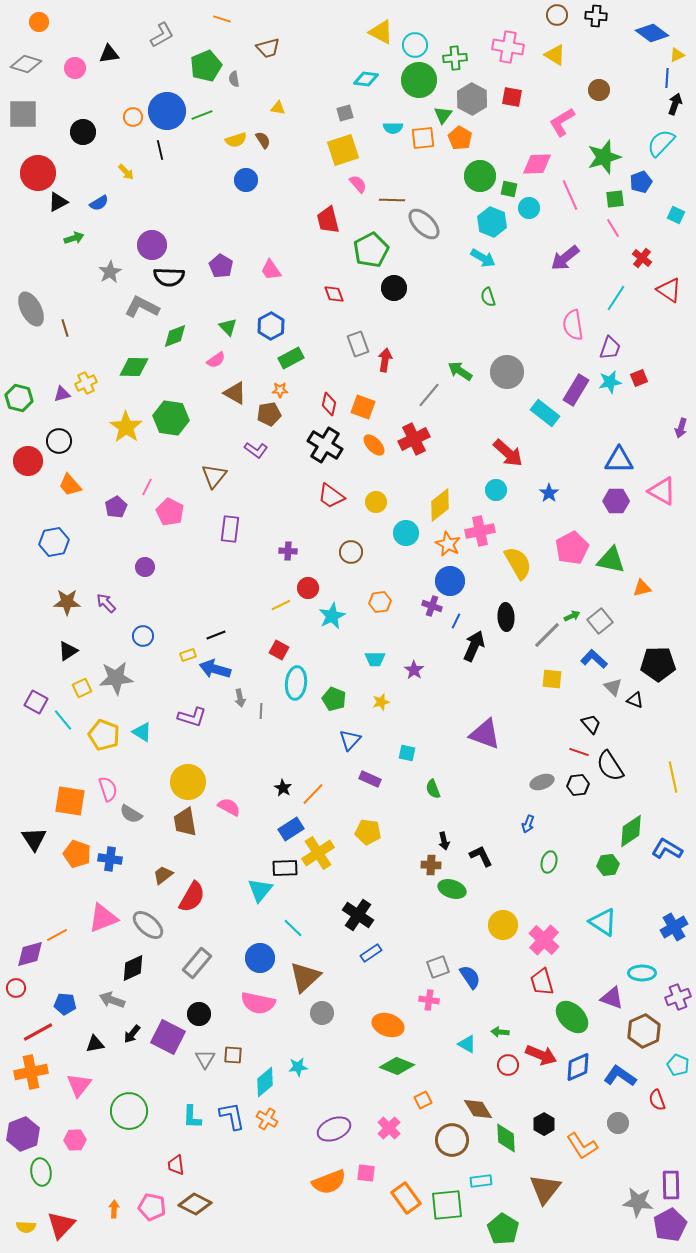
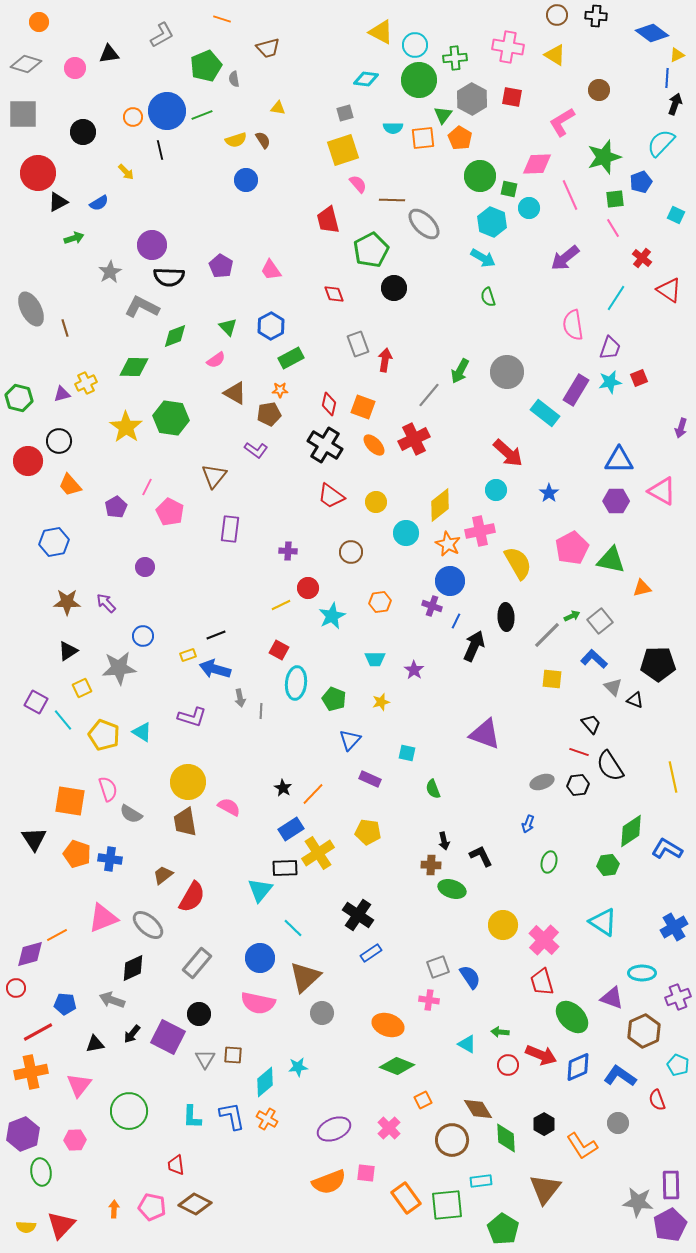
green arrow at (460, 371): rotated 95 degrees counterclockwise
gray star at (116, 678): moved 3 px right, 10 px up
